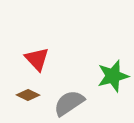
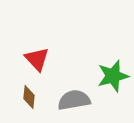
brown diamond: moved 1 px right, 2 px down; rotated 70 degrees clockwise
gray semicircle: moved 5 px right, 3 px up; rotated 24 degrees clockwise
